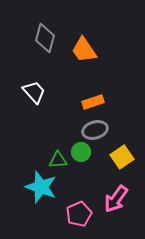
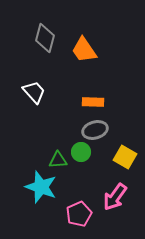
orange rectangle: rotated 20 degrees clockwise
yellow square: moved 3 px right; rotated 25 degrees counterclockwise
pink arrow: moved 1 px left, 2 px up
